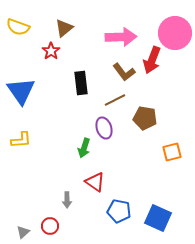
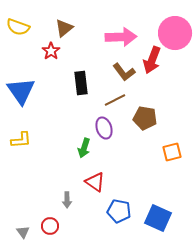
gray triangle: rotated 24 degrees counterclockwise
